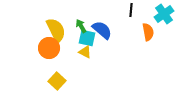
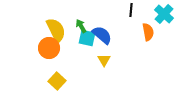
cyan cross: rotated 12 degrees counterclockwise
blue semicircle: moved 5 px down
yellow triangle: moved 19 px right, 8 px down; rotated 32 degrees clockwise
